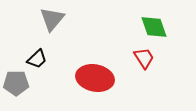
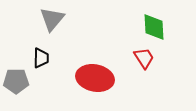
green diamond: rotated 16 degrees clockwise
black trapezoid: moved 4 px right, 1 px up; rotated 45 degrees counterclockwise
gray pentagon: moved 2 px up
